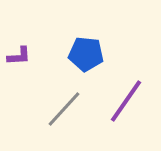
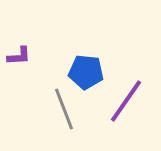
blue pentagon: moved 18 px down
gray line: rotated 63 degrees counterclockwise
